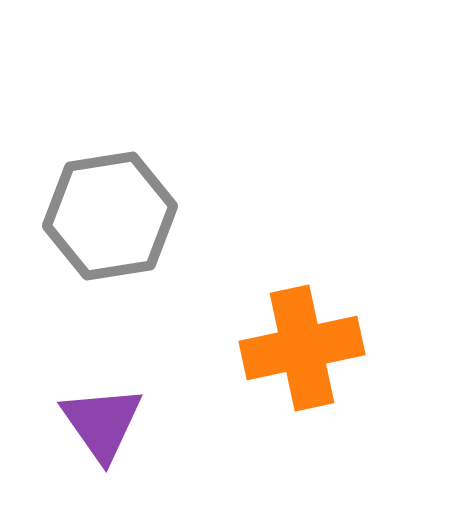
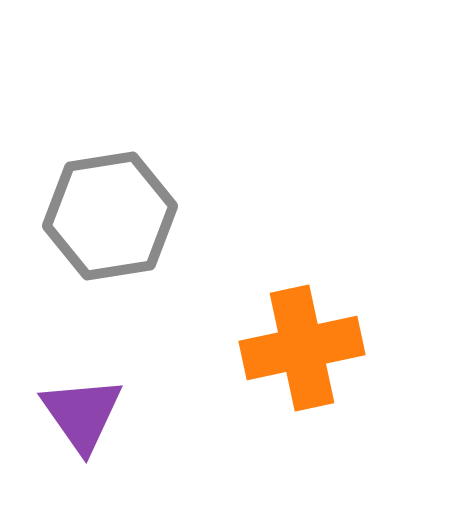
purple triangle: moved 20 px left, 9 px up
